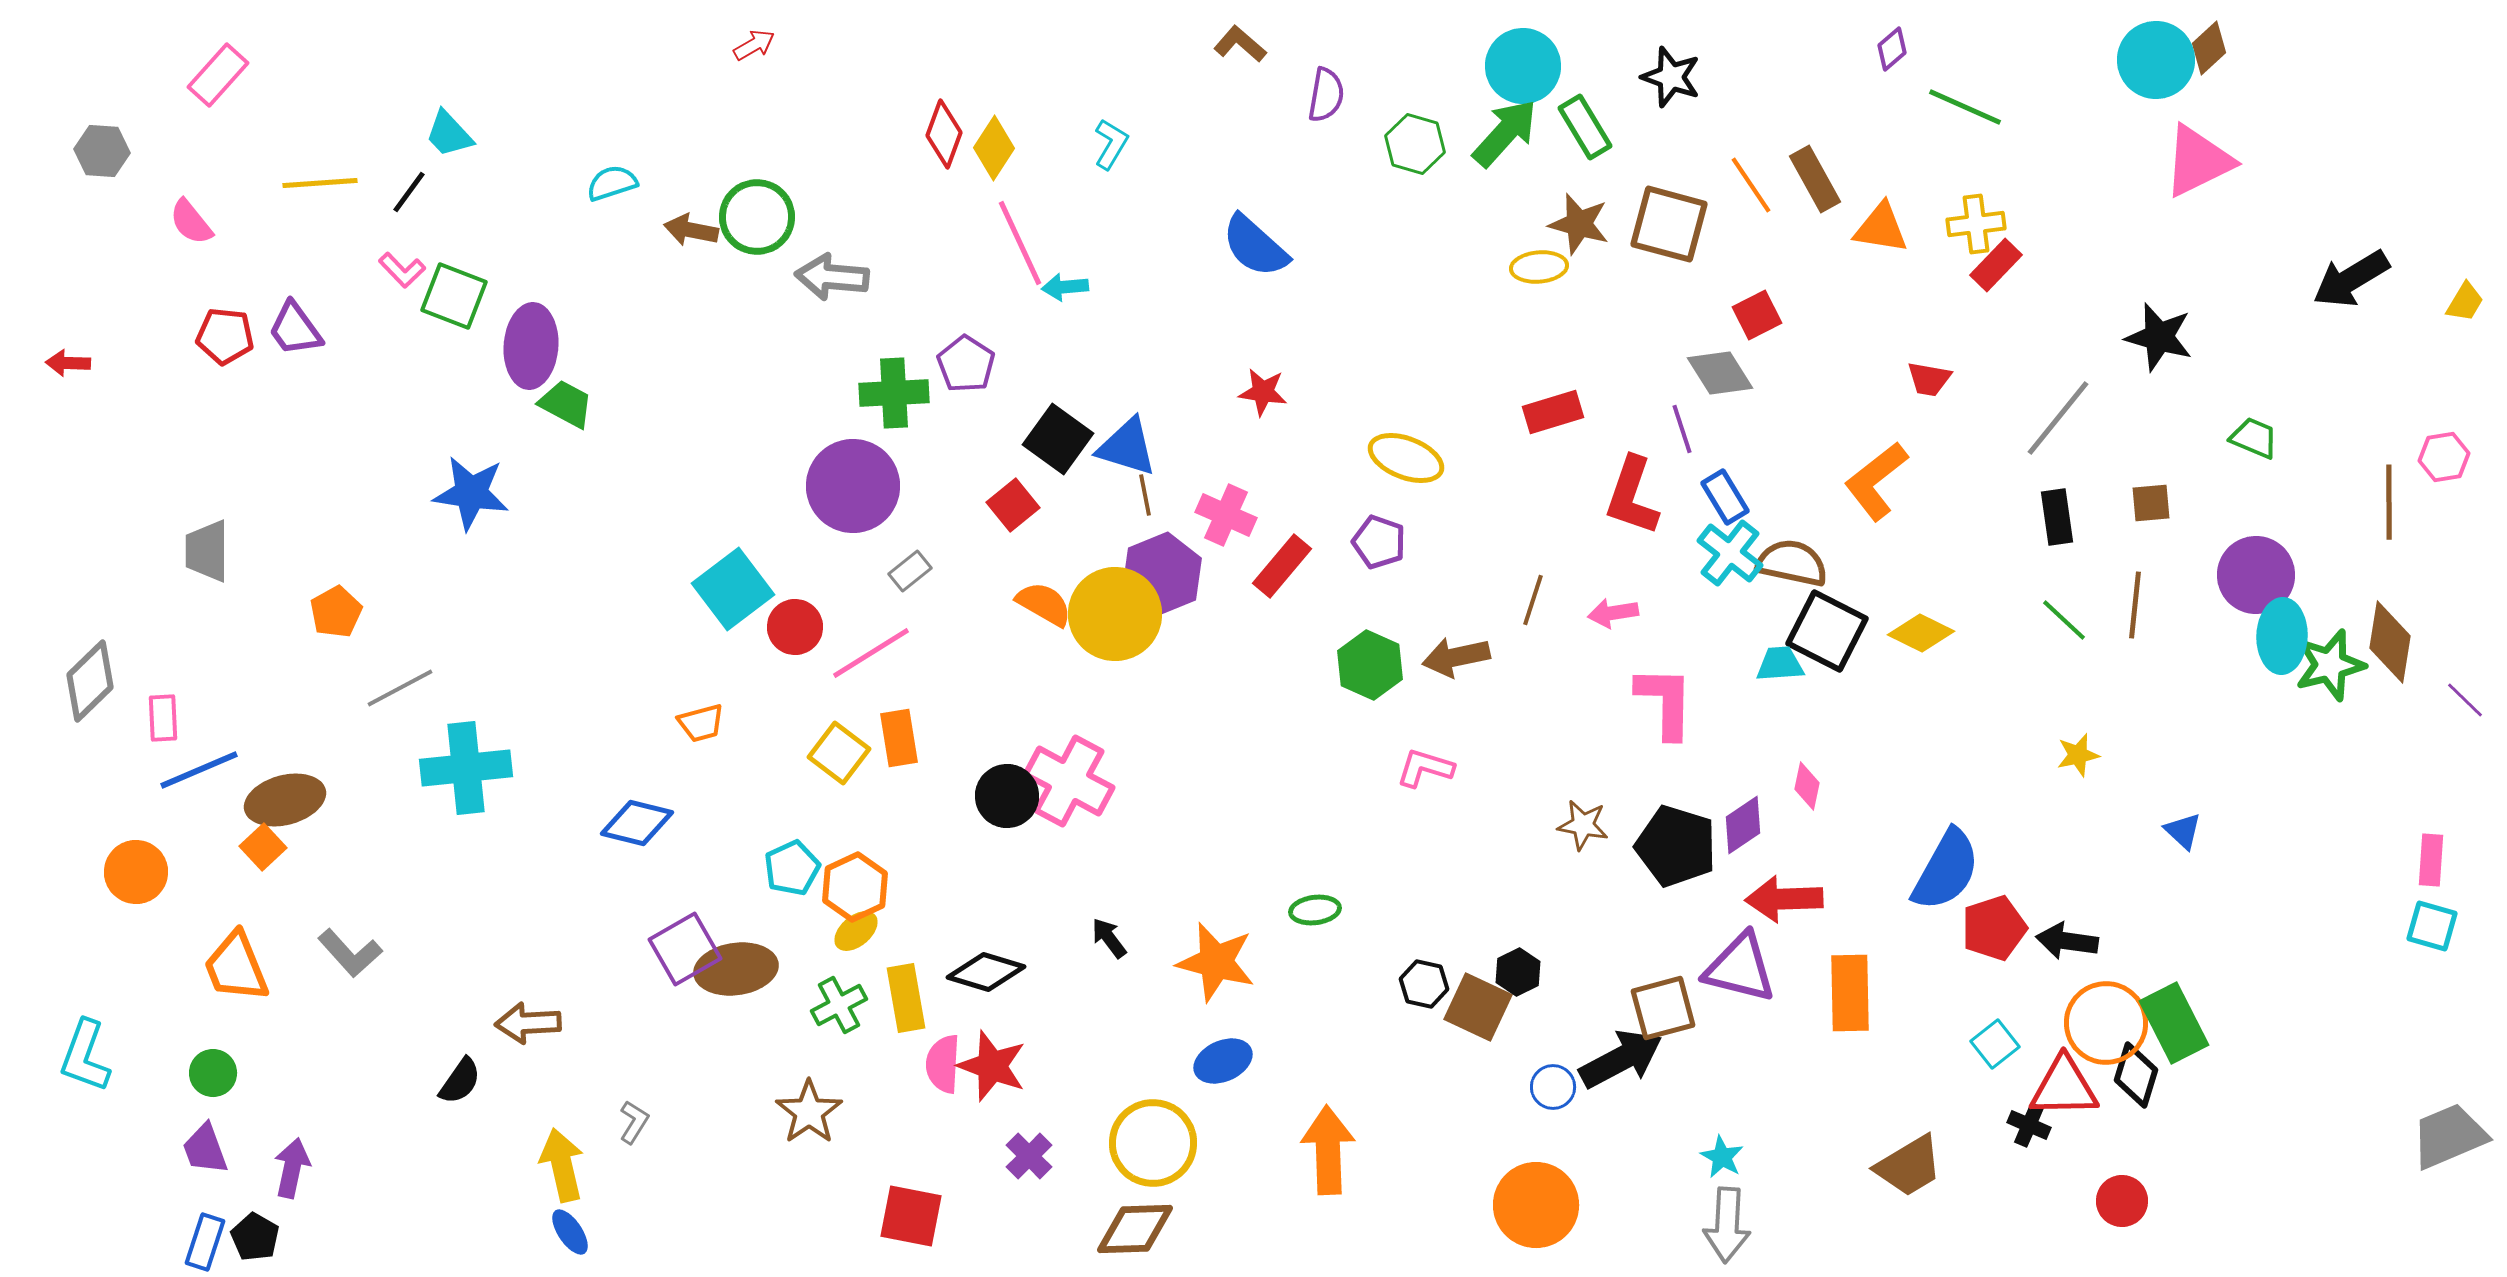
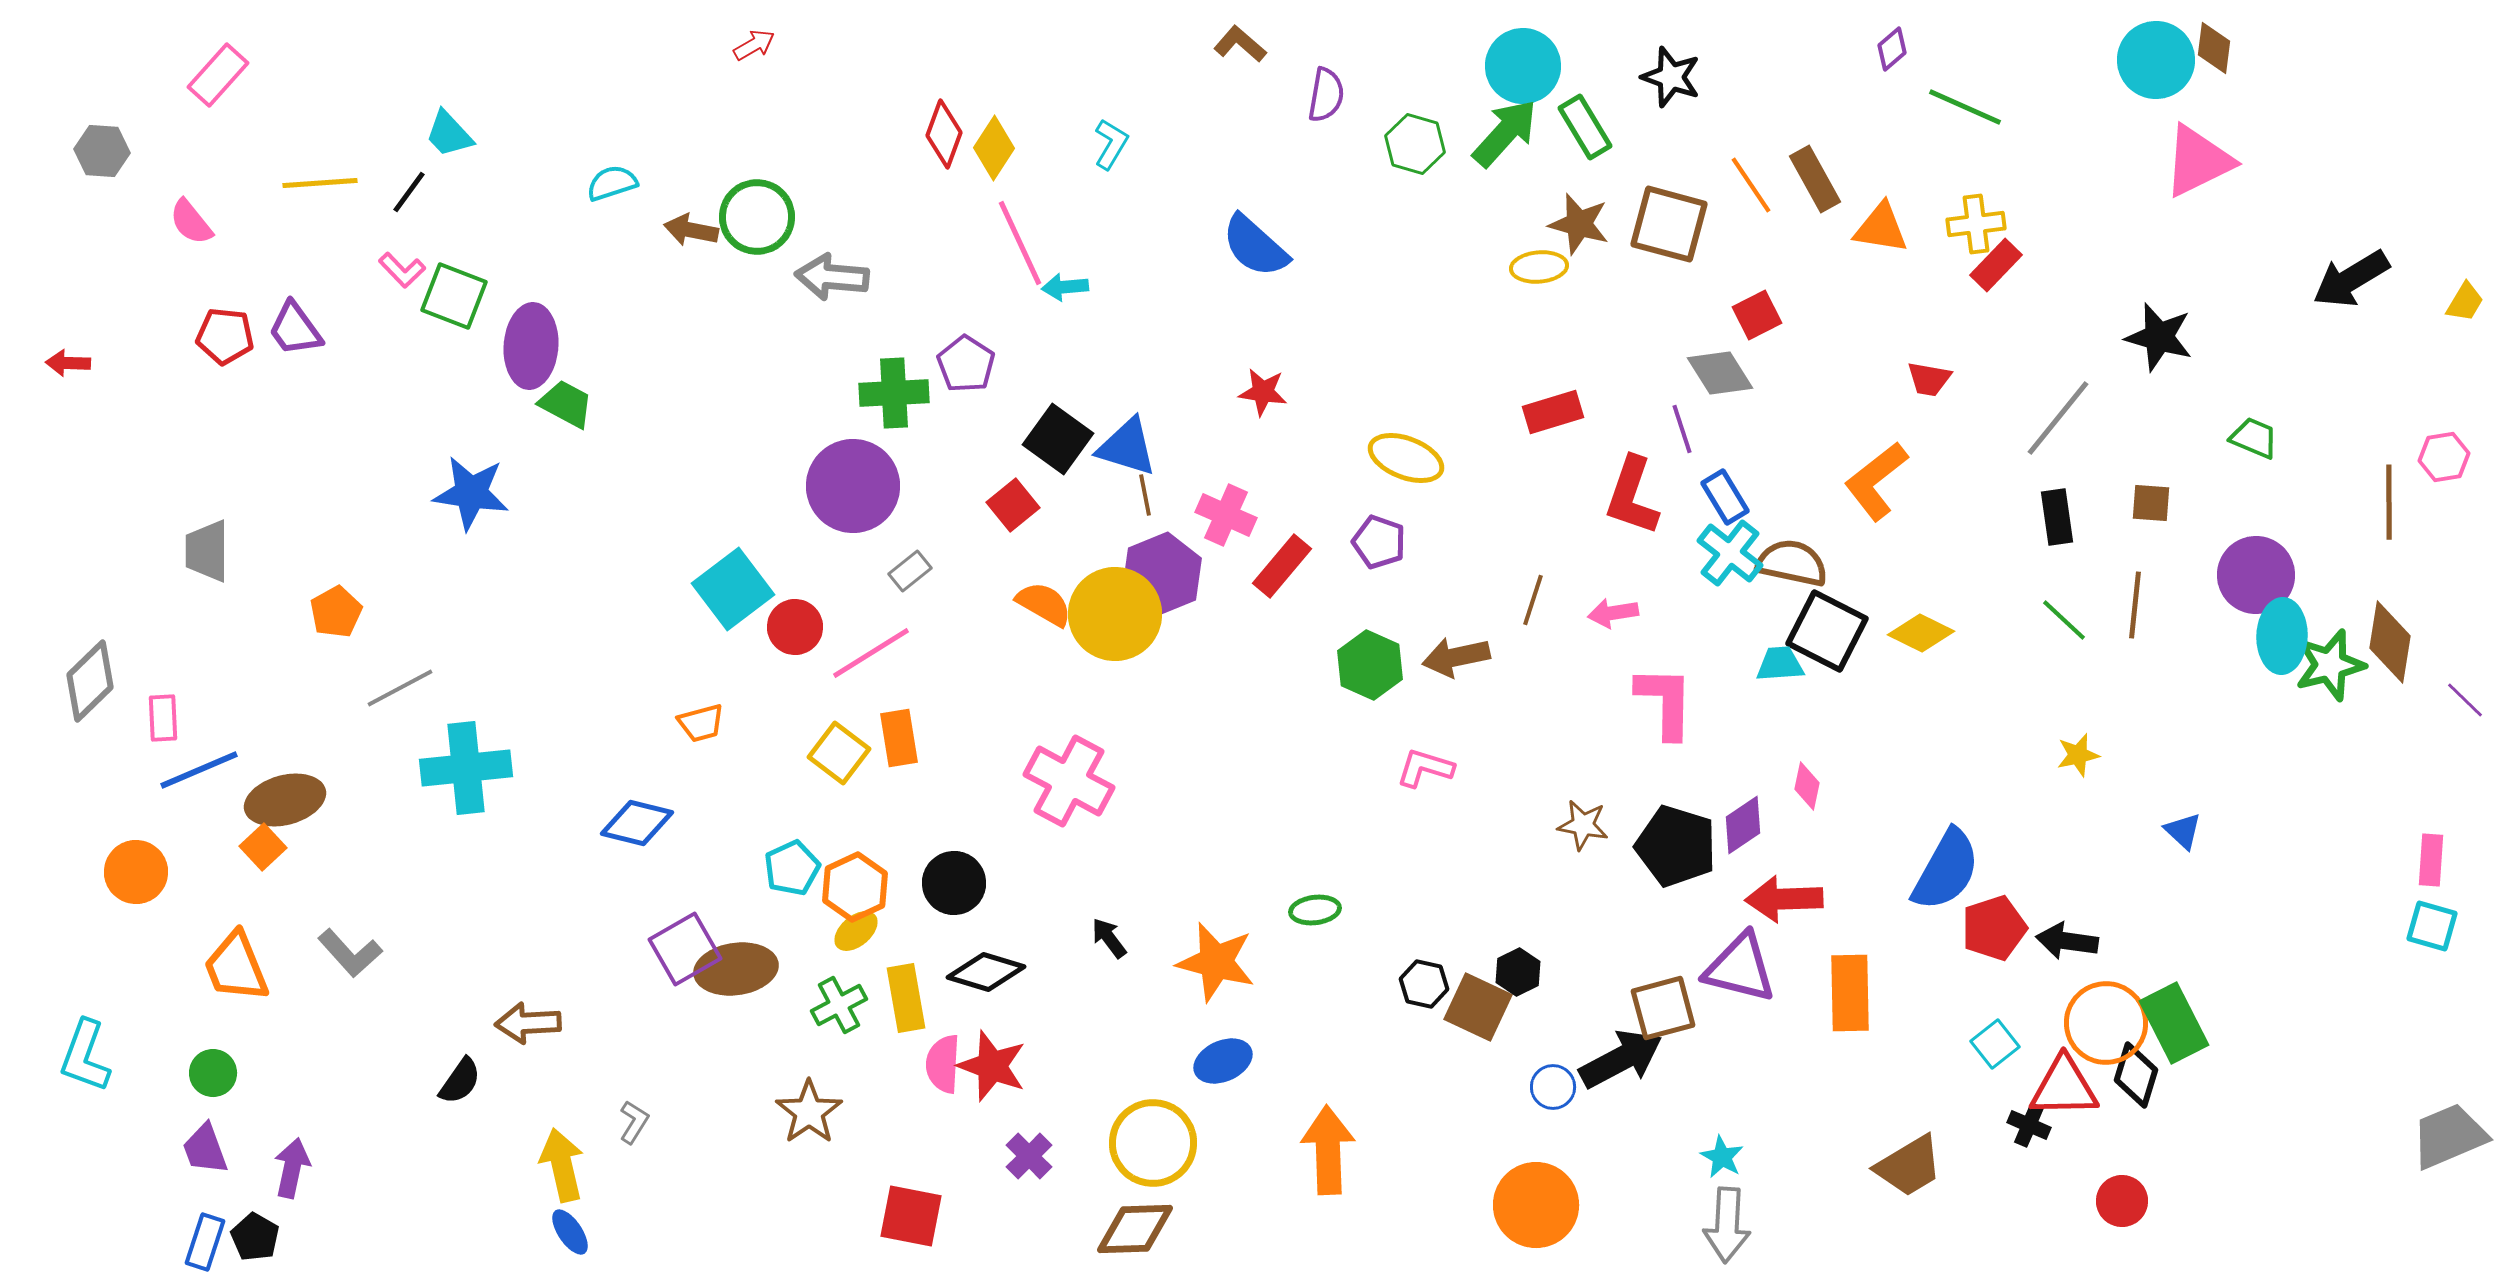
brown diamond at (2209, 48): moved 5 px right; rotated 40 degrees counterclockwise
brown square at (2151, 503): rotated 9 degrees clockwise
black circle at (1007, 796): moved 53 px left, 87 px down
